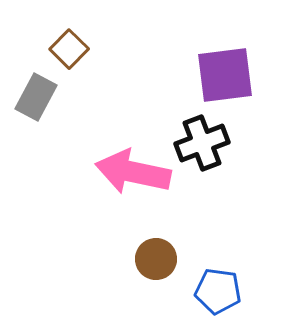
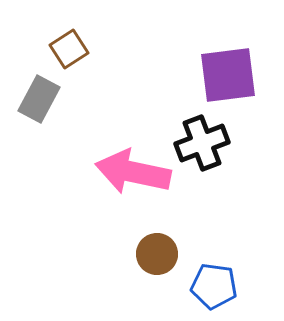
brown square: rotated 12 degrees clockwise
purple square: moved 3 px right
gray rectangle: moved 3 px right, 2 px down
brown circle: moved 1 px right, 5 px up
blue pentagon: moved 4 px left, 5 px up
